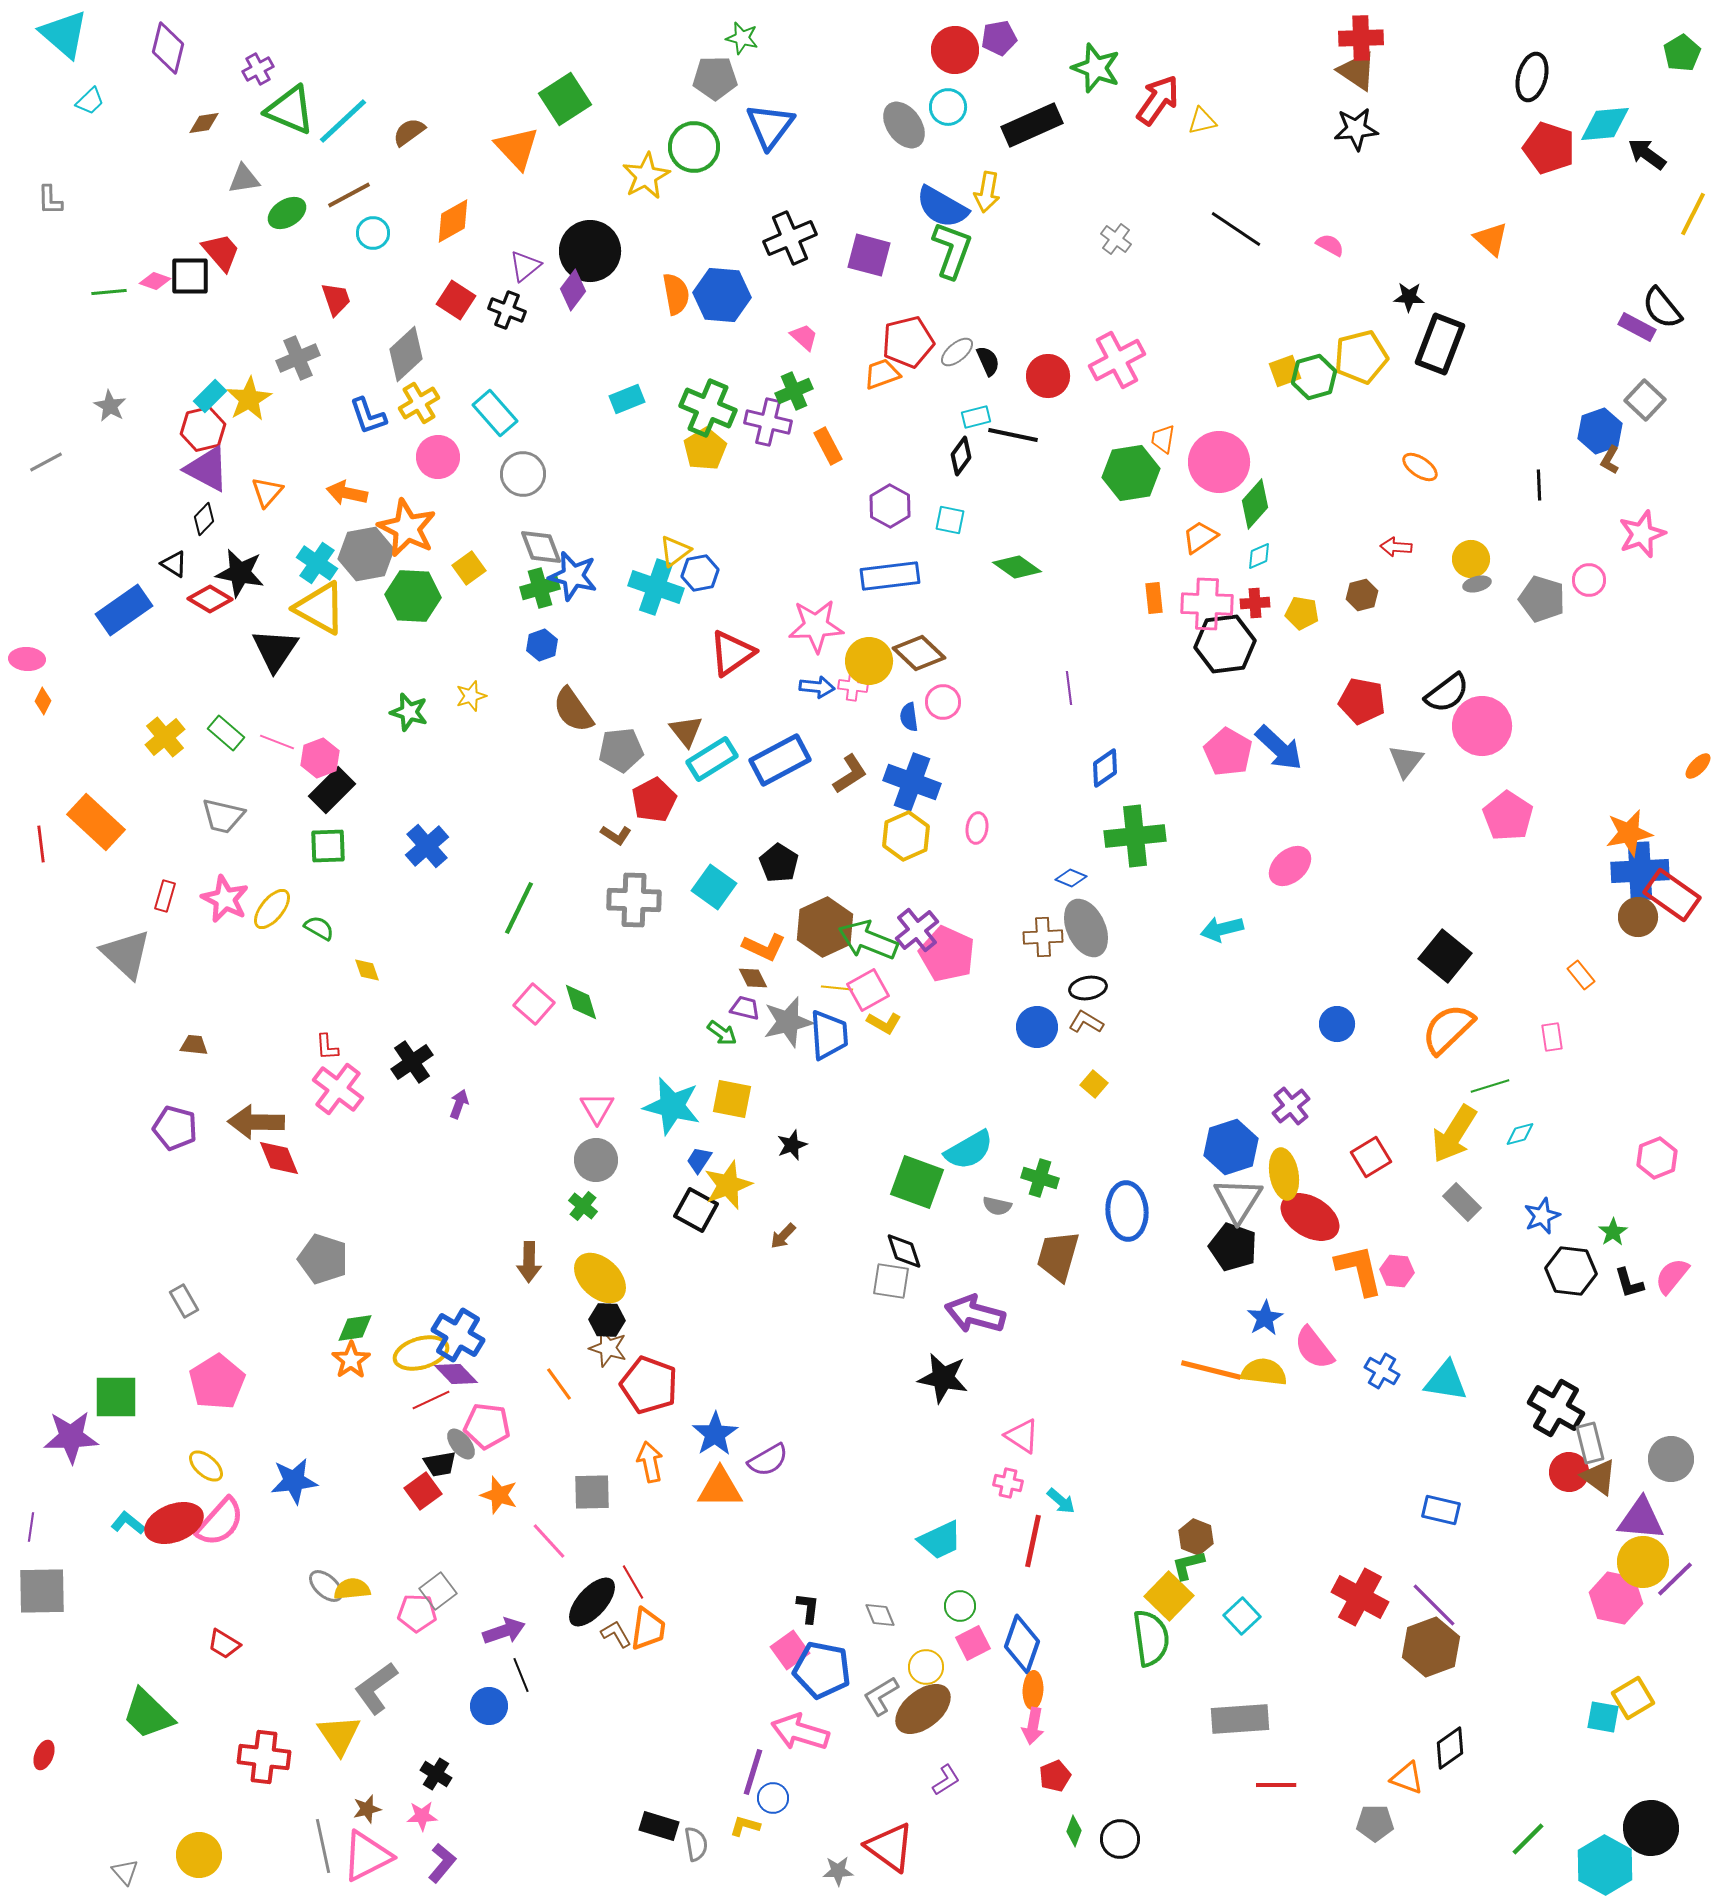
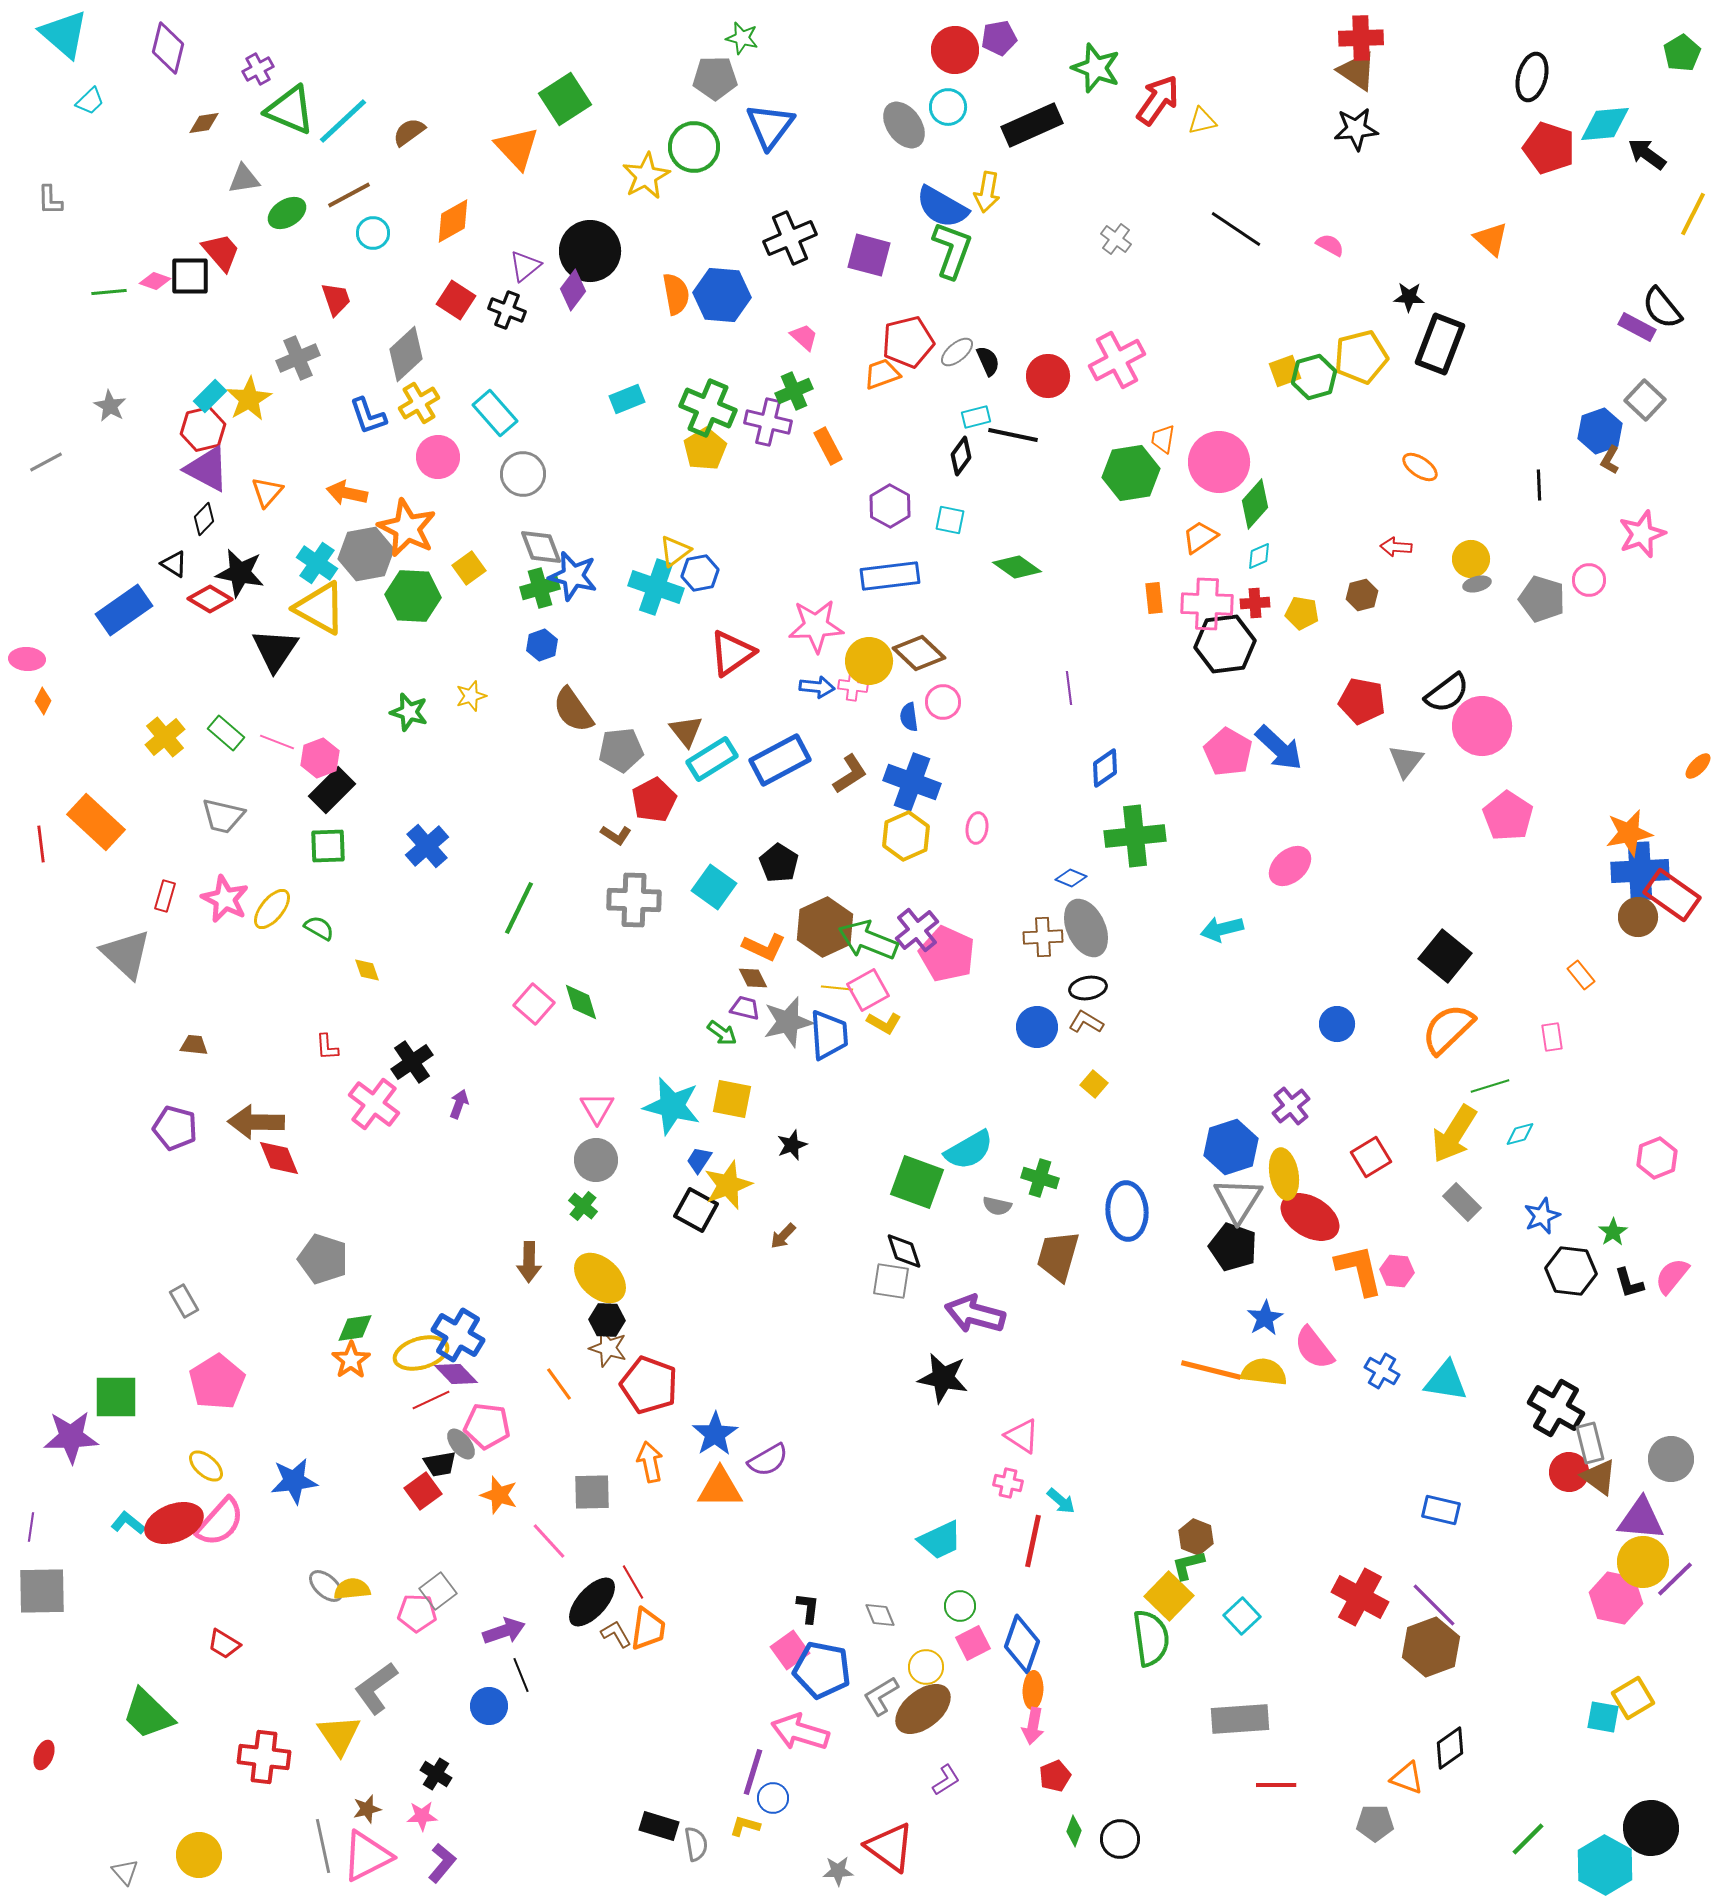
pink cross at (338, 1089): moved 36 px right, 15 px down
